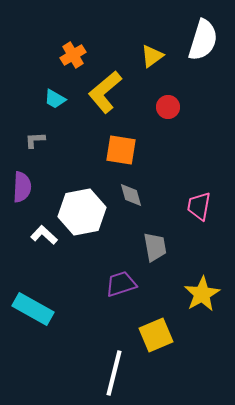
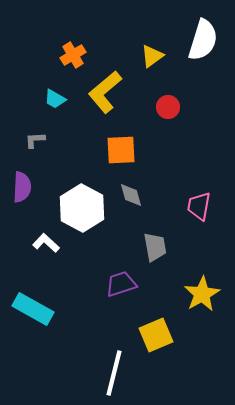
orange square: rotated 12 degrees counterclockwise
white hexagon: moved 4 px up; rotated 21 degrees counterclockwise
white L-shape: moved 2 px right, 8 px down
